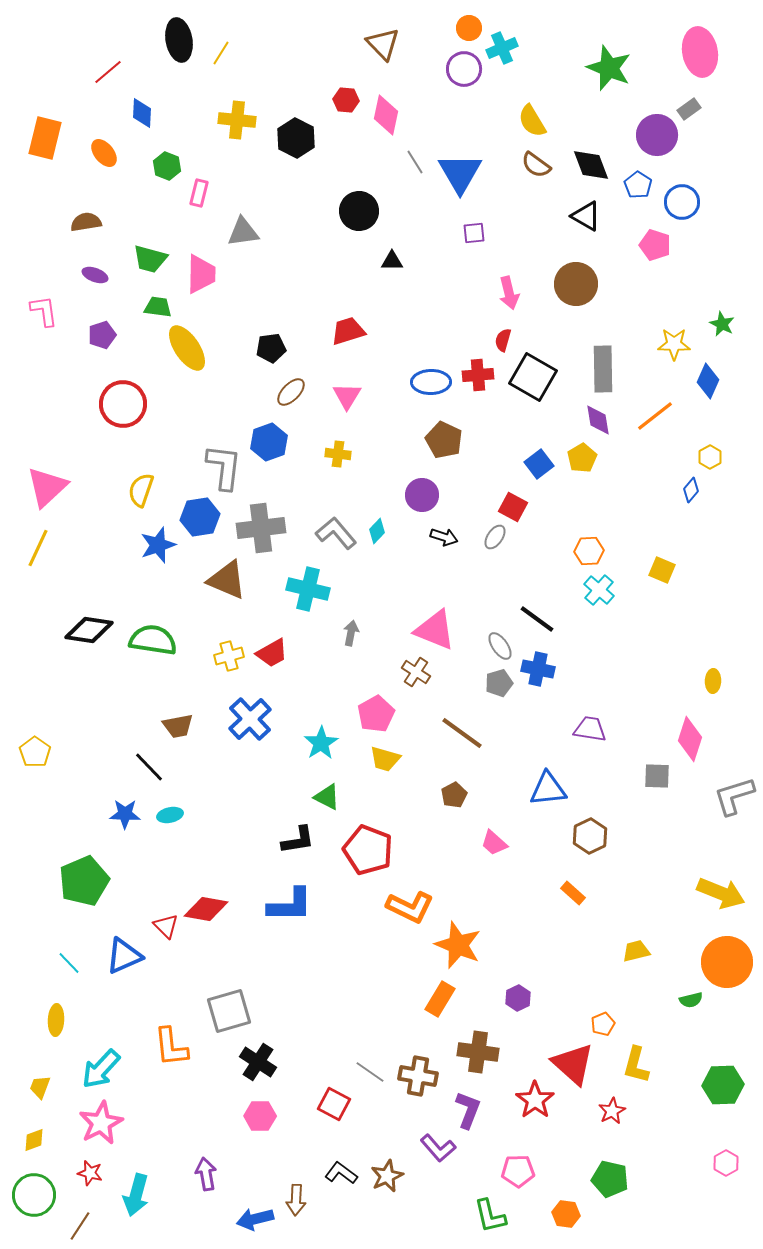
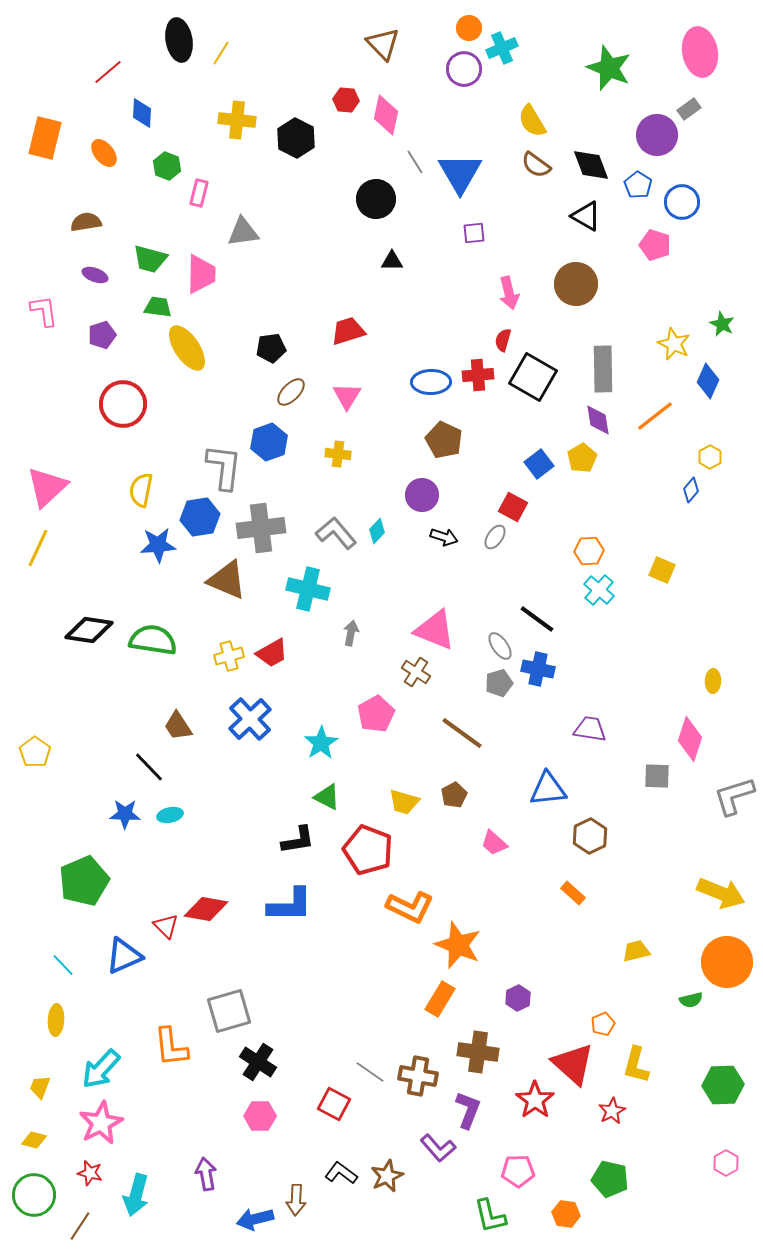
black circle at (359, 211): moved 17 px right, 12 px up
yellow star at (674, 344): rotated 24 degrees clockwise
yellow semicircle at (141, 490): rotated 8 degrees counterclockwise
blue star at (158, 545): rotated 15 degrees clockwise
brown trapezoid at (178, 726): rotated 68 degrees clockwise
yellow trapezoid at (385, 759): moved 19 px right, 43 px down
cyan line at (69, 963): moved 6 px left, 2 px down
yellow diamond at (34, 1140): rotated 35 degrees clockwise
